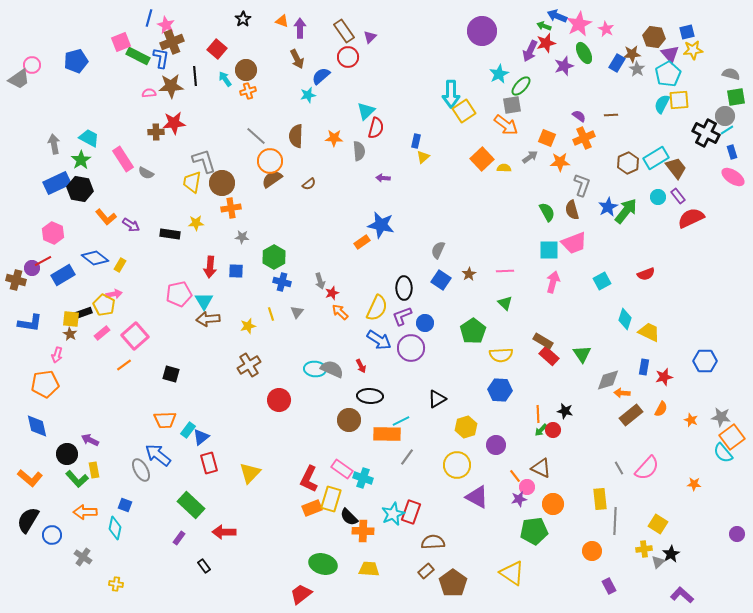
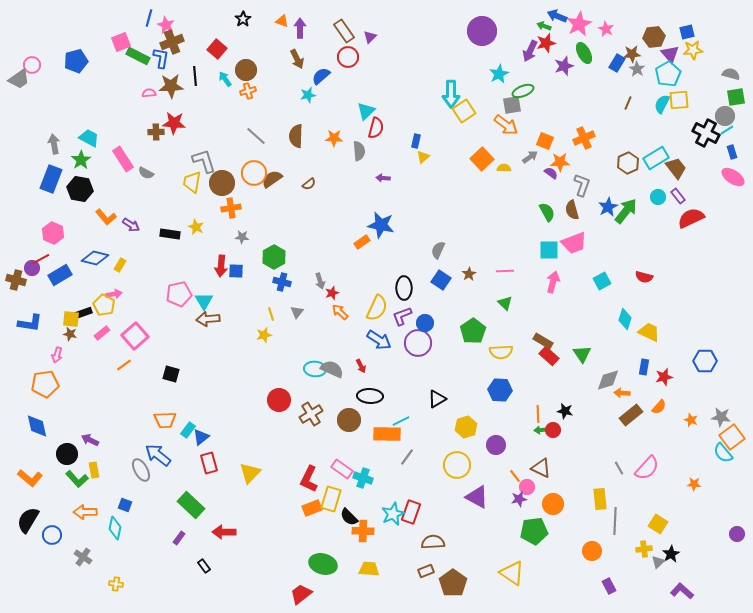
brown hexagon at (654, 37): rotated 15 degrees counterclockwise
green ellipse at (521, 86): moved 2 px right, 5 px down; rotated 25 degrees clockwise
brown line at (611, 115): moved 17 px right, 12 px up; rotated 64 degrees counterclockwise
purple semicircle at (579, 116): moved 28 px left, 57 px down
red star at (174, 123): rotated 10 degrees clockwise
orange square at (547, 138): moved 2 px left, 3 px down
orange circle at (270, 161): moved 16 px left, 12 px down
blue rectangle at (57, 183): moved 6 px left, 4 px up; rotated 44 degrees counterclockwise
yellow star at (196, 223): moved 4 px down; rotated 28 degrees clockwise
blue diamond at (95, 258): rotated 24 degrees counterclockwise
red line at (43, 261): moved 2 px left, 2 px up
red arrow at (210, 267): moved 11 px right, 1 px up
red semicircle at (646, 274): moved 2 px left, 3 px down; rotated 36 degrees clockwise
blue rectangle at (63, 275): moved 3 px left
yellow star at (248, 326): moved 16 px right, 9 px down
brown star at (70, 334): rotated 16 degrees counterclockwise
purple circle at (411, 348): moved 7 px right, 5 px up
yellow semicircle at (501, 355): moved 3 px up
brown cross at (249, 365): moved 62 px right, 49 px down
orange semicircle at (661, 409): moved 2 px left, 2 px up; rotated 14 degrees clockwise
green arrow at (541, 430): rotated 40 degrees clockwise
brown rectangle at (426, 571): rotated 21 degrees clockwise
purple L-shape at (682, 595): moved 4 px up
